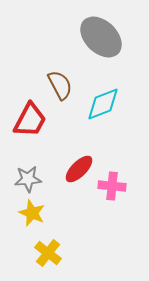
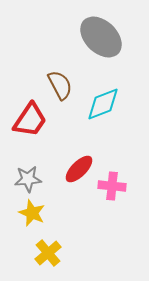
red trapezoid: rotated 6 degrees clockwise
yellow cross: rotated 12 degrees clockwise
